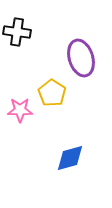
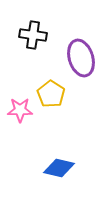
black cross: moved 16 px right, 3 px down
yellow pentagon: moved 1 px left, 1 px down
blue diamond: moved 11 px left, 10 px down; rotated 28 degrees clockwise
